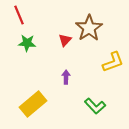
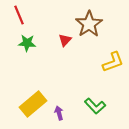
brown star: moved 4 px up
purple arrow: moved 7 px left, 36 px down; rotated 16 degrees counterclockwise
